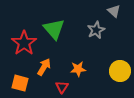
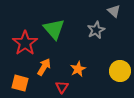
red star: moved 1 px right
orange star: rotated 21 degrees counterclockwise
